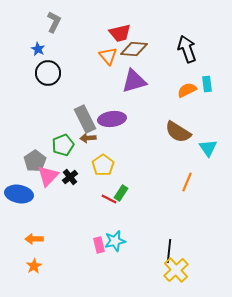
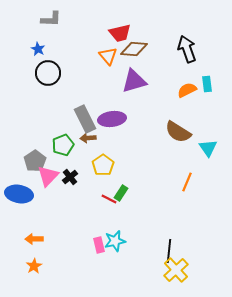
gray L-shape: moved 3 px left, 3 px up; rotated 65 degrees clockwise
